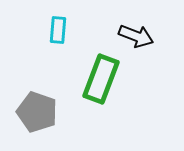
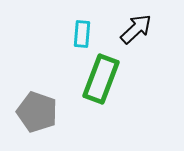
cyan rectangle: moved 24 px right, 4 px down
black arrow: moved 7 px up; rotated 64 degrees counterclockwise
